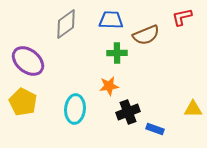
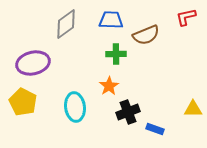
red L-shape: moved 4 px right
green cross: moved 1 px left, 1 px down
purple ellipse: moved 5 px right, 2 px down; rotated 52 degrees counterclockwise
orange star: rotated 24 degrees counterclockwise
cyan ellipse: moved 2 px up; rotated 12 degrees counterclockwise
